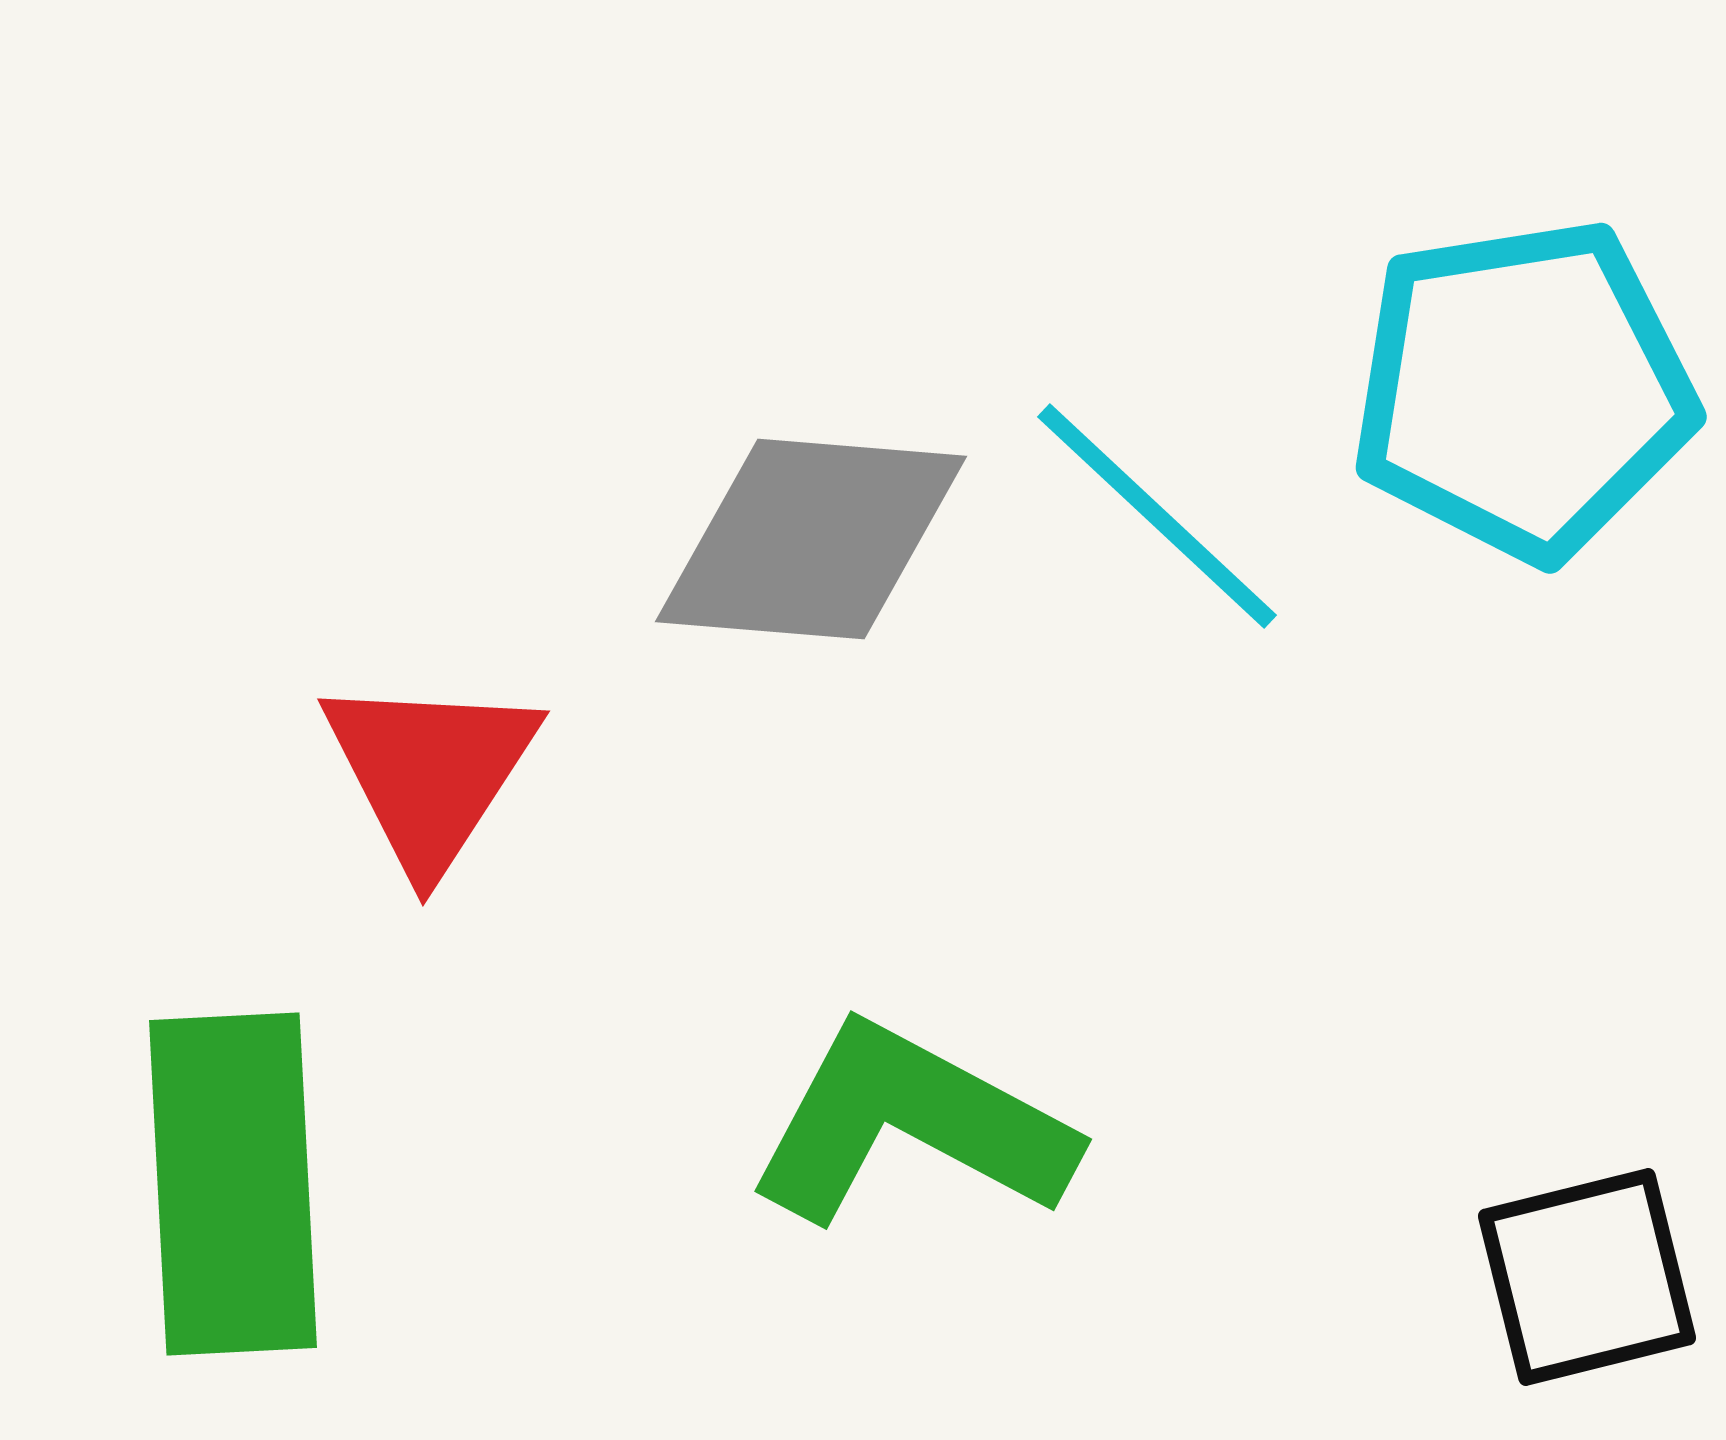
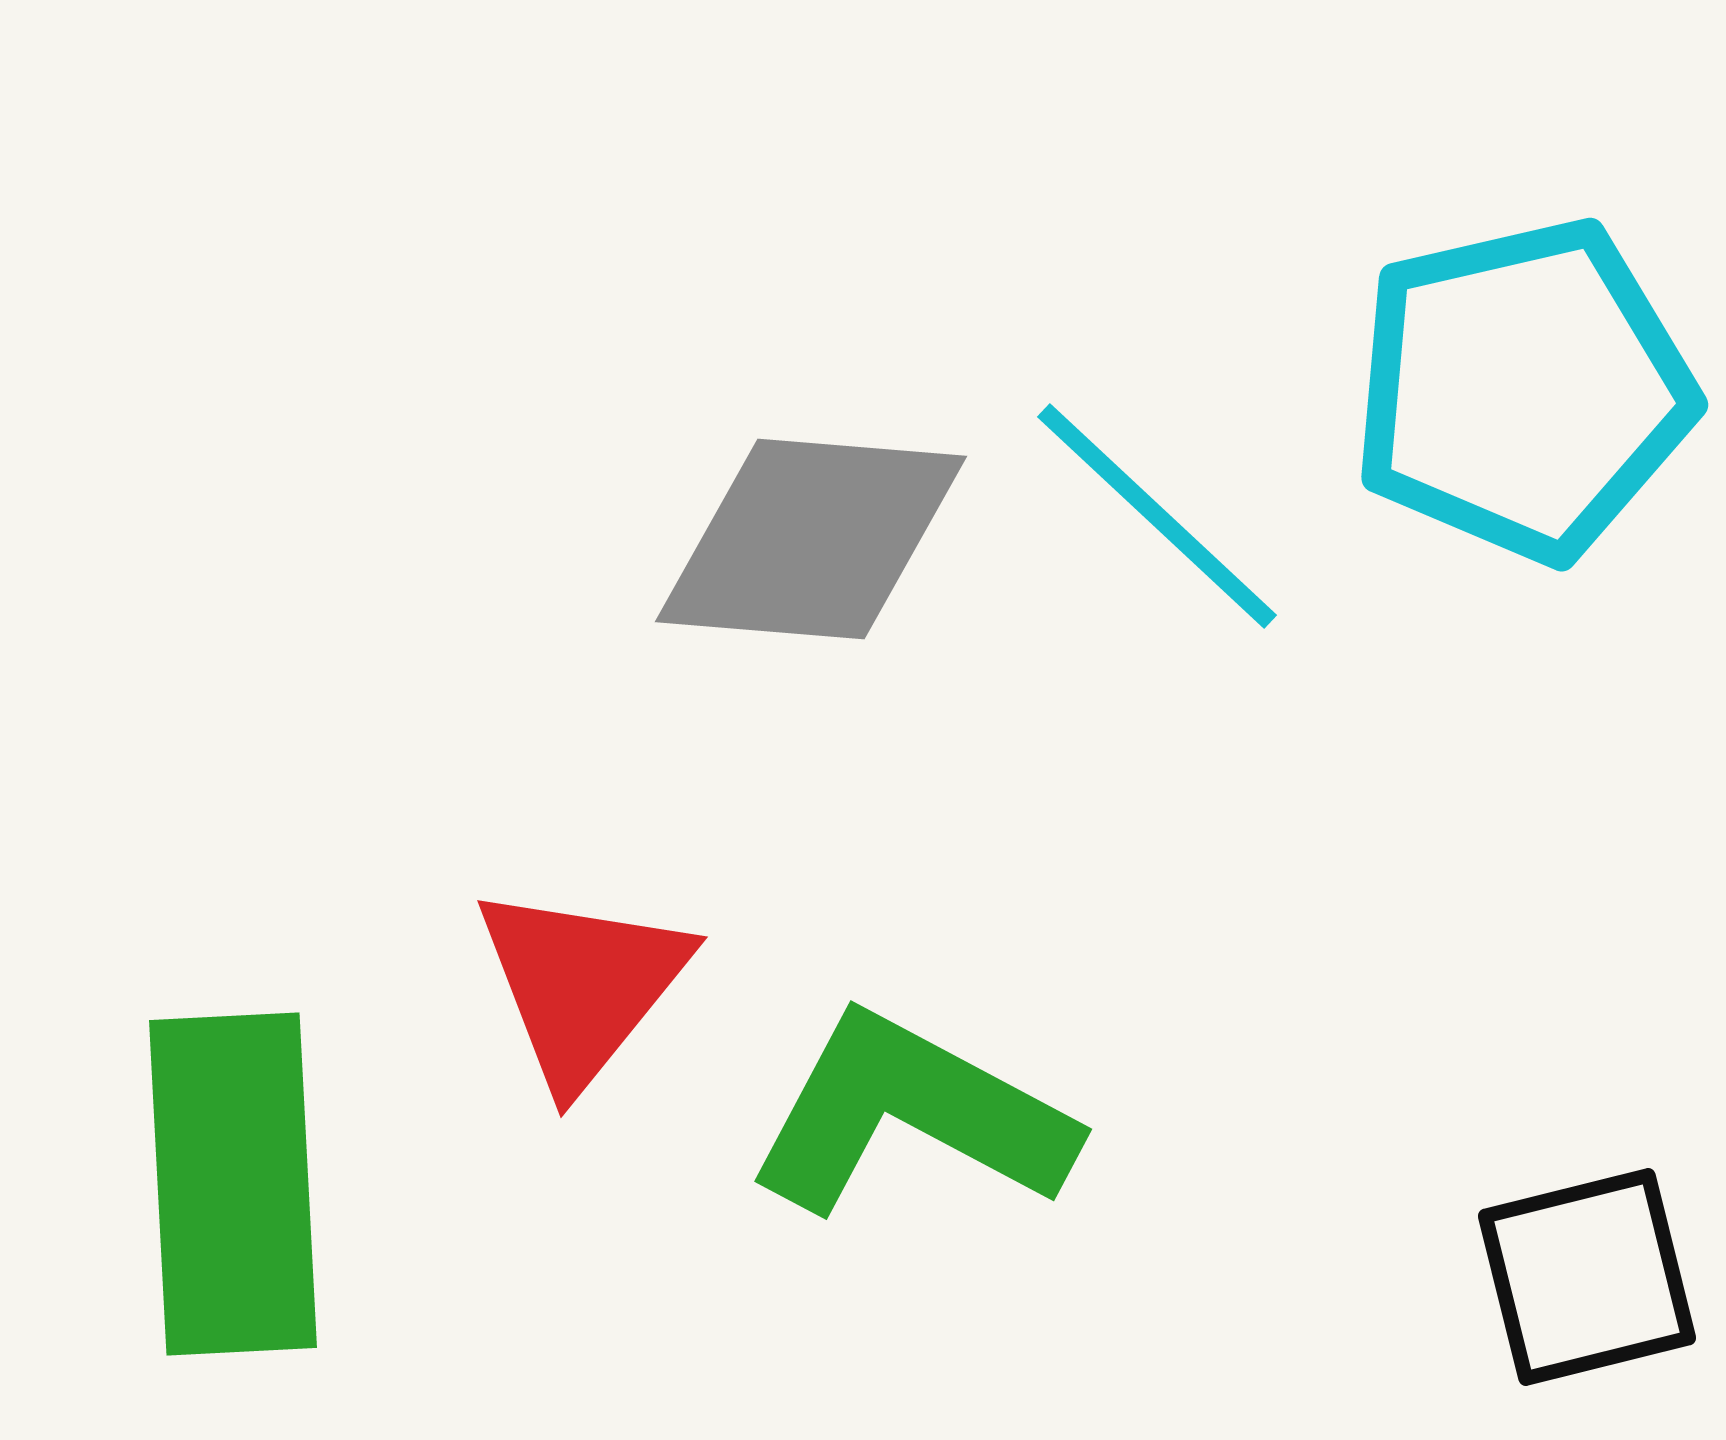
cyan pentagon: rotated 4 degrees counterclockwise
red triangle: moved 152 px right, 213 px down; rotated 6 degrees clockwise
green L-shape: moved 10 px up
